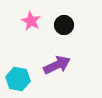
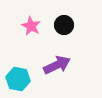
pink star: moved 5 px down
